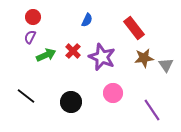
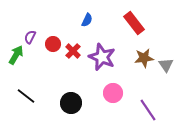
red circle: moved 20 px right, 27 px down
red rectangle: moved 5 px up
green arrow: moved 30 px left; rotated 36 degrees counterclockwise
black circle: moved 1 px down
purple line: moved 4 px left
